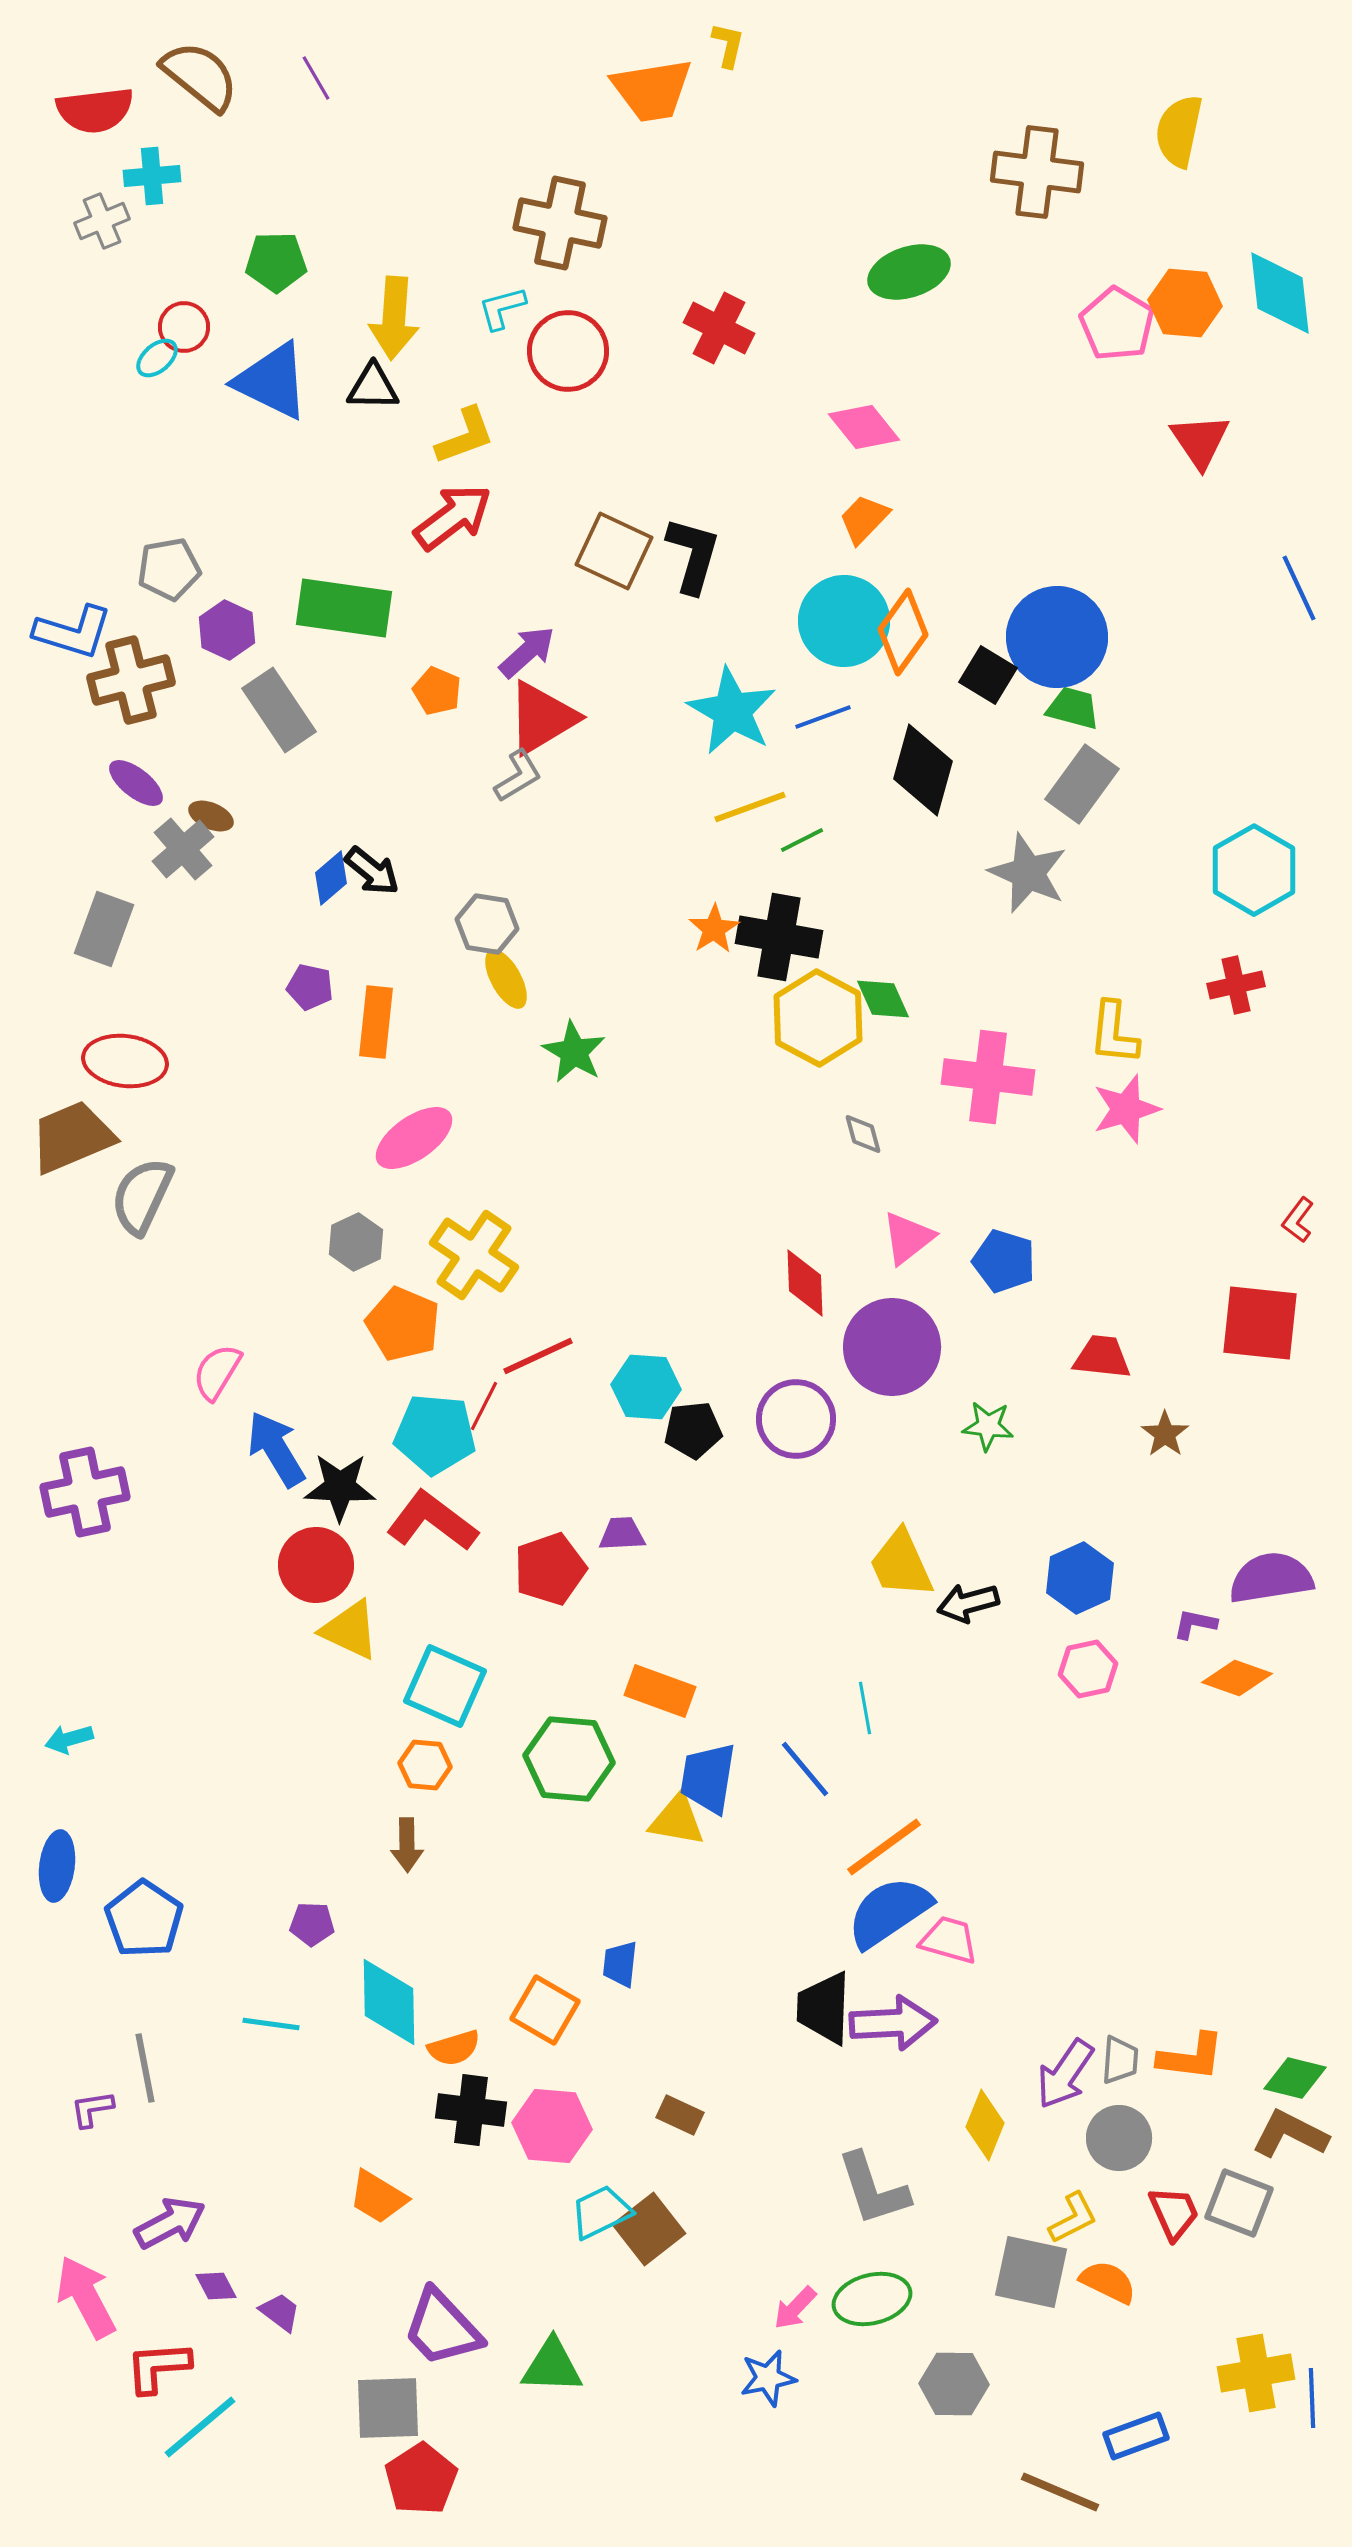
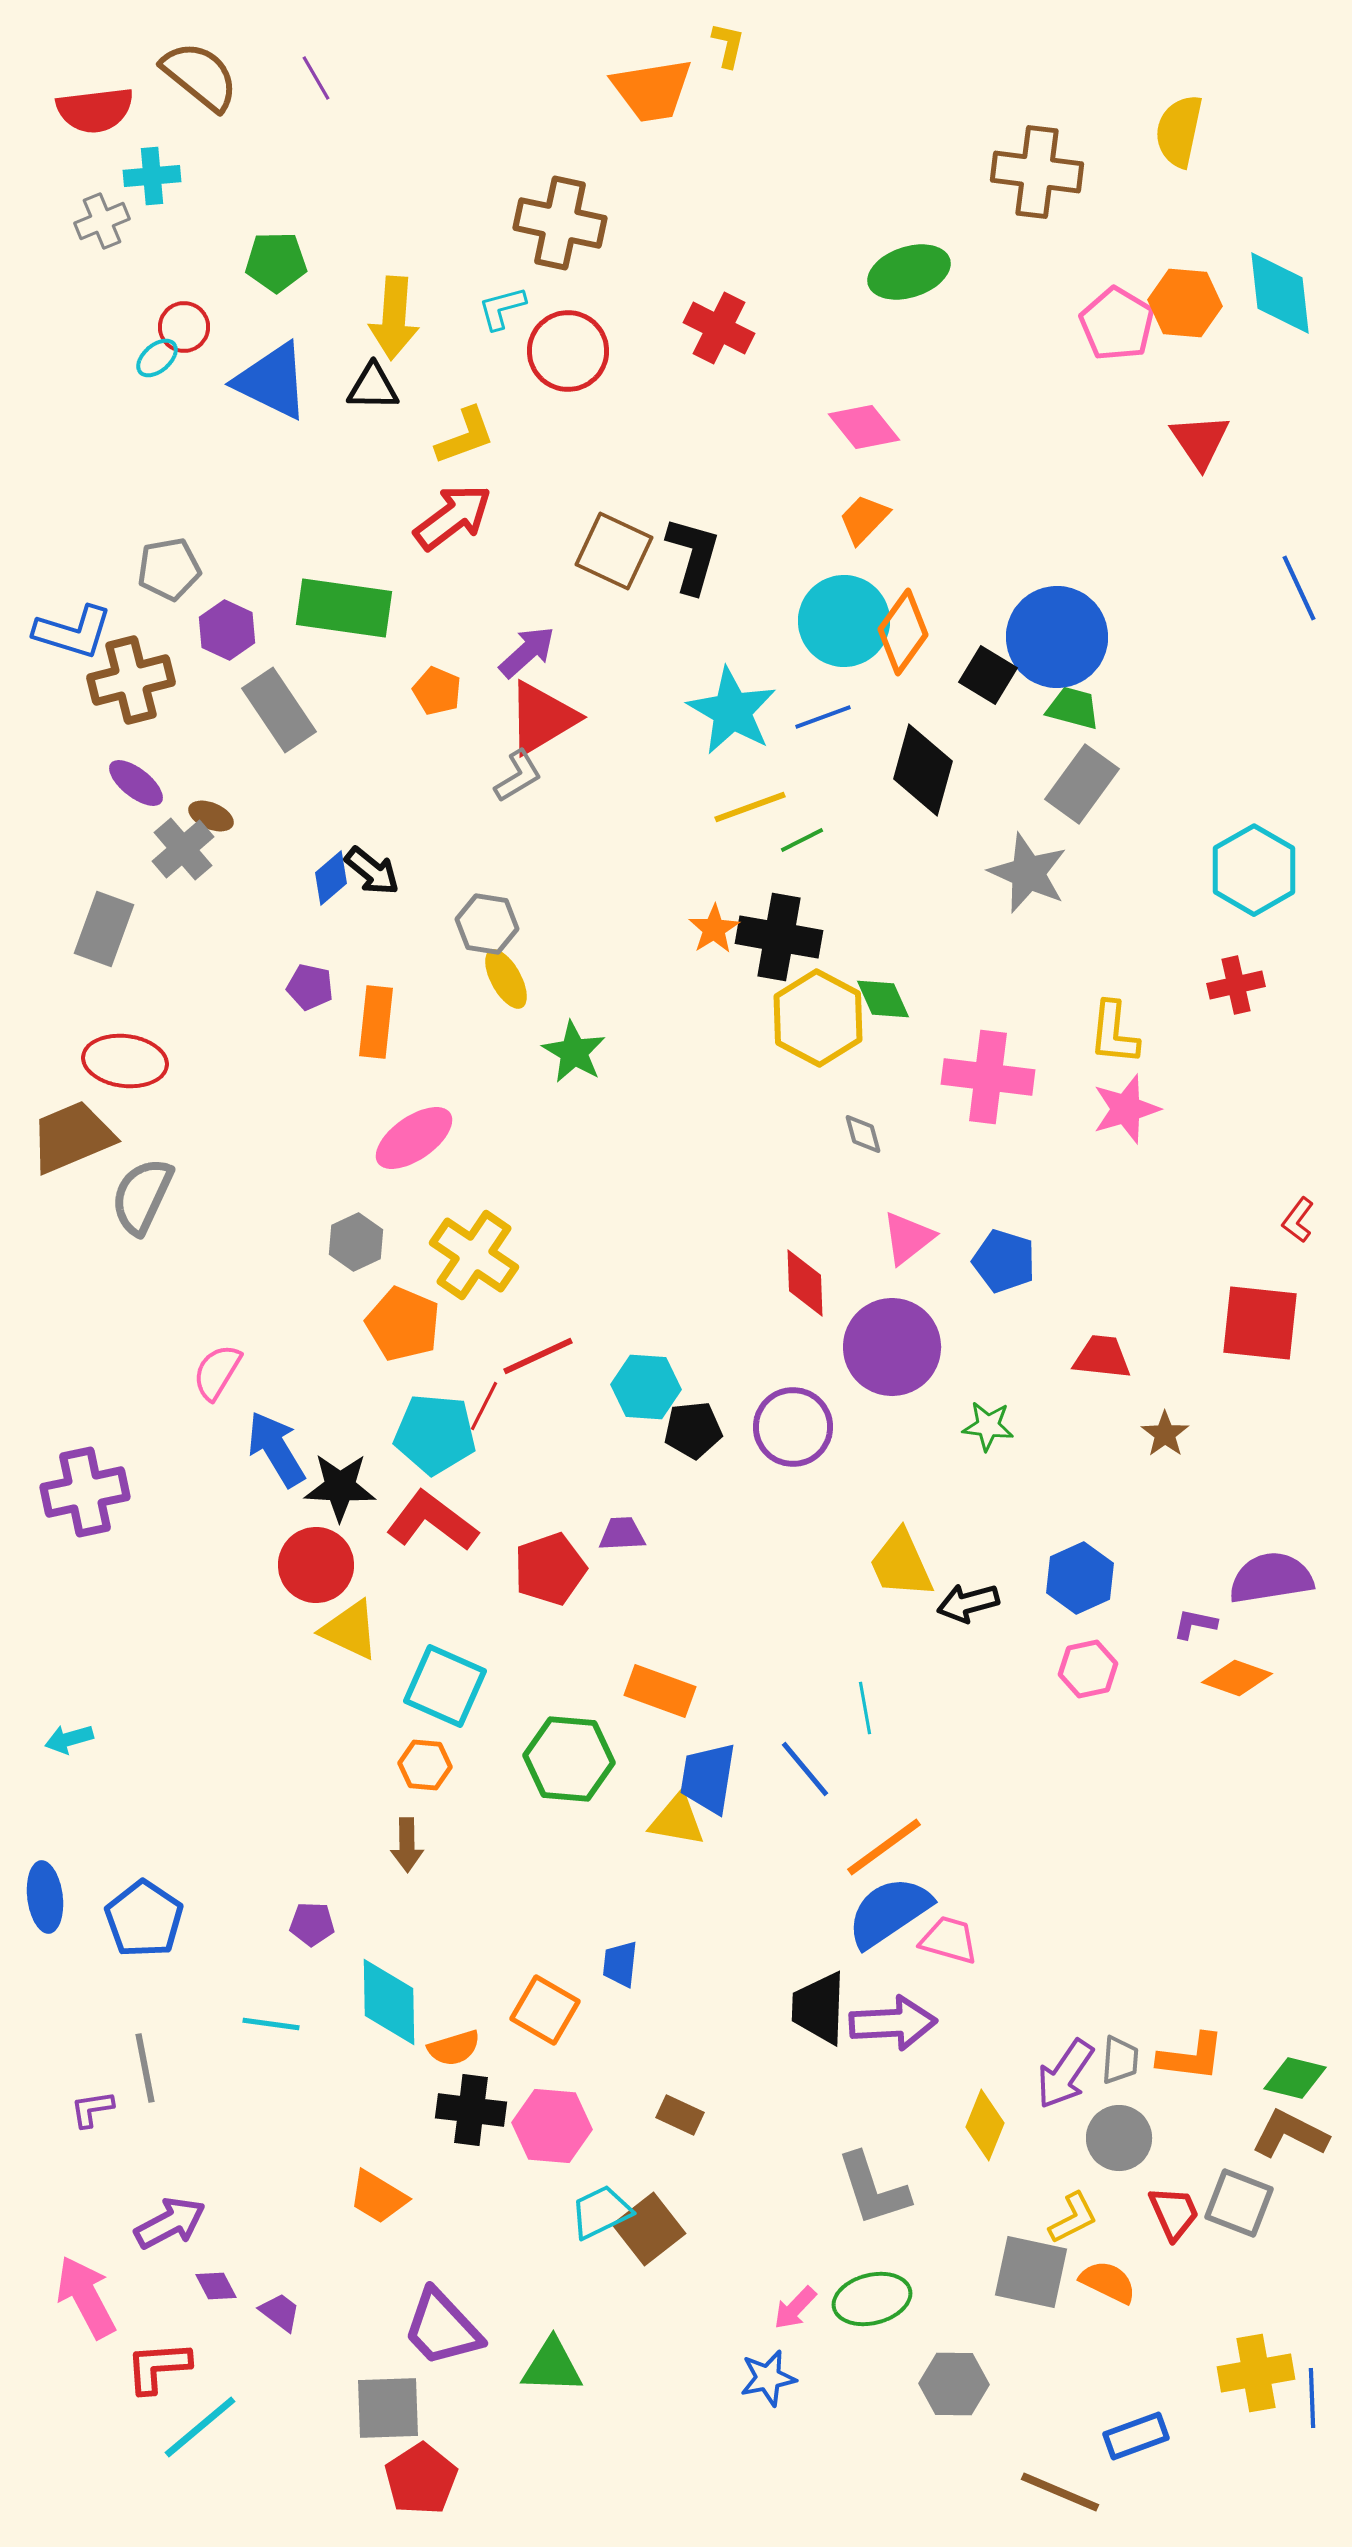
purple circle at (796, 1419): moved 3 px left, 8 px down
blue ellipse at (57, 1866): moved 12 px left, 31 px down; rotated 14 degrees counterclockwise
black trapezoid at (824, 2008): moved 5 px left
